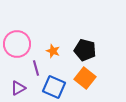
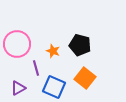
black pentagon: moved 5 px left, 5 px up
